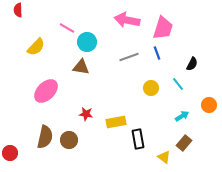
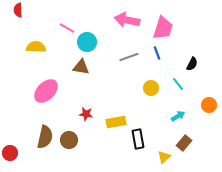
yellow semicircle: rotated 132 degrees counterclockwise
cyan arrow: moved 4 px left
yellow triangle: rotated 40 degrees clockwise
